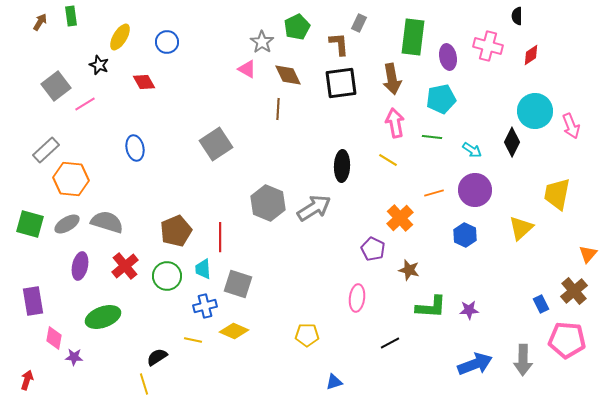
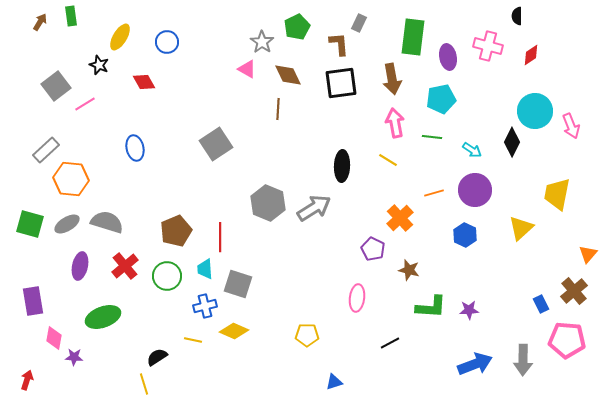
cyan trapezoid at (203, 269): moved 2 px right
